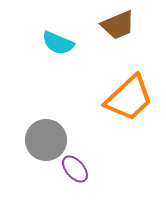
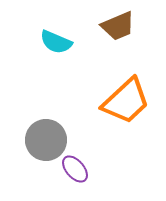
brown trapezoid: moved 1 px down
cyan semicircle: moved 2 px left, 1 px up
orange trapezoid: moved 3 px left, 3 px down
